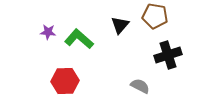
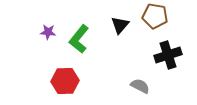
green L-shape: rotated 92 degrees counterclockwise
